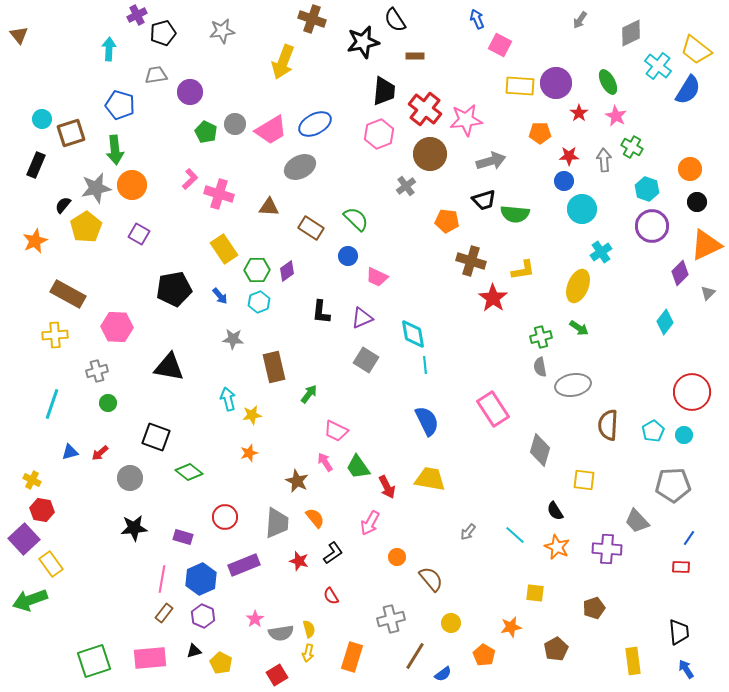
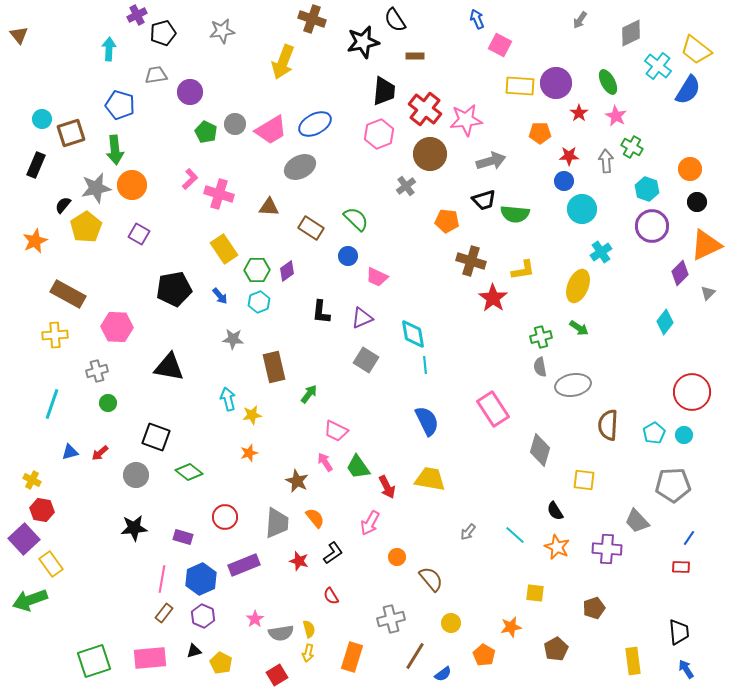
gray arrow at (604, 160): moved 2 px right, 1 px down
cyan pentagon at (653, 431): moved 1 px right, 2 px down
gray circle at (130, 478): moved 6 px right, 3 px up
